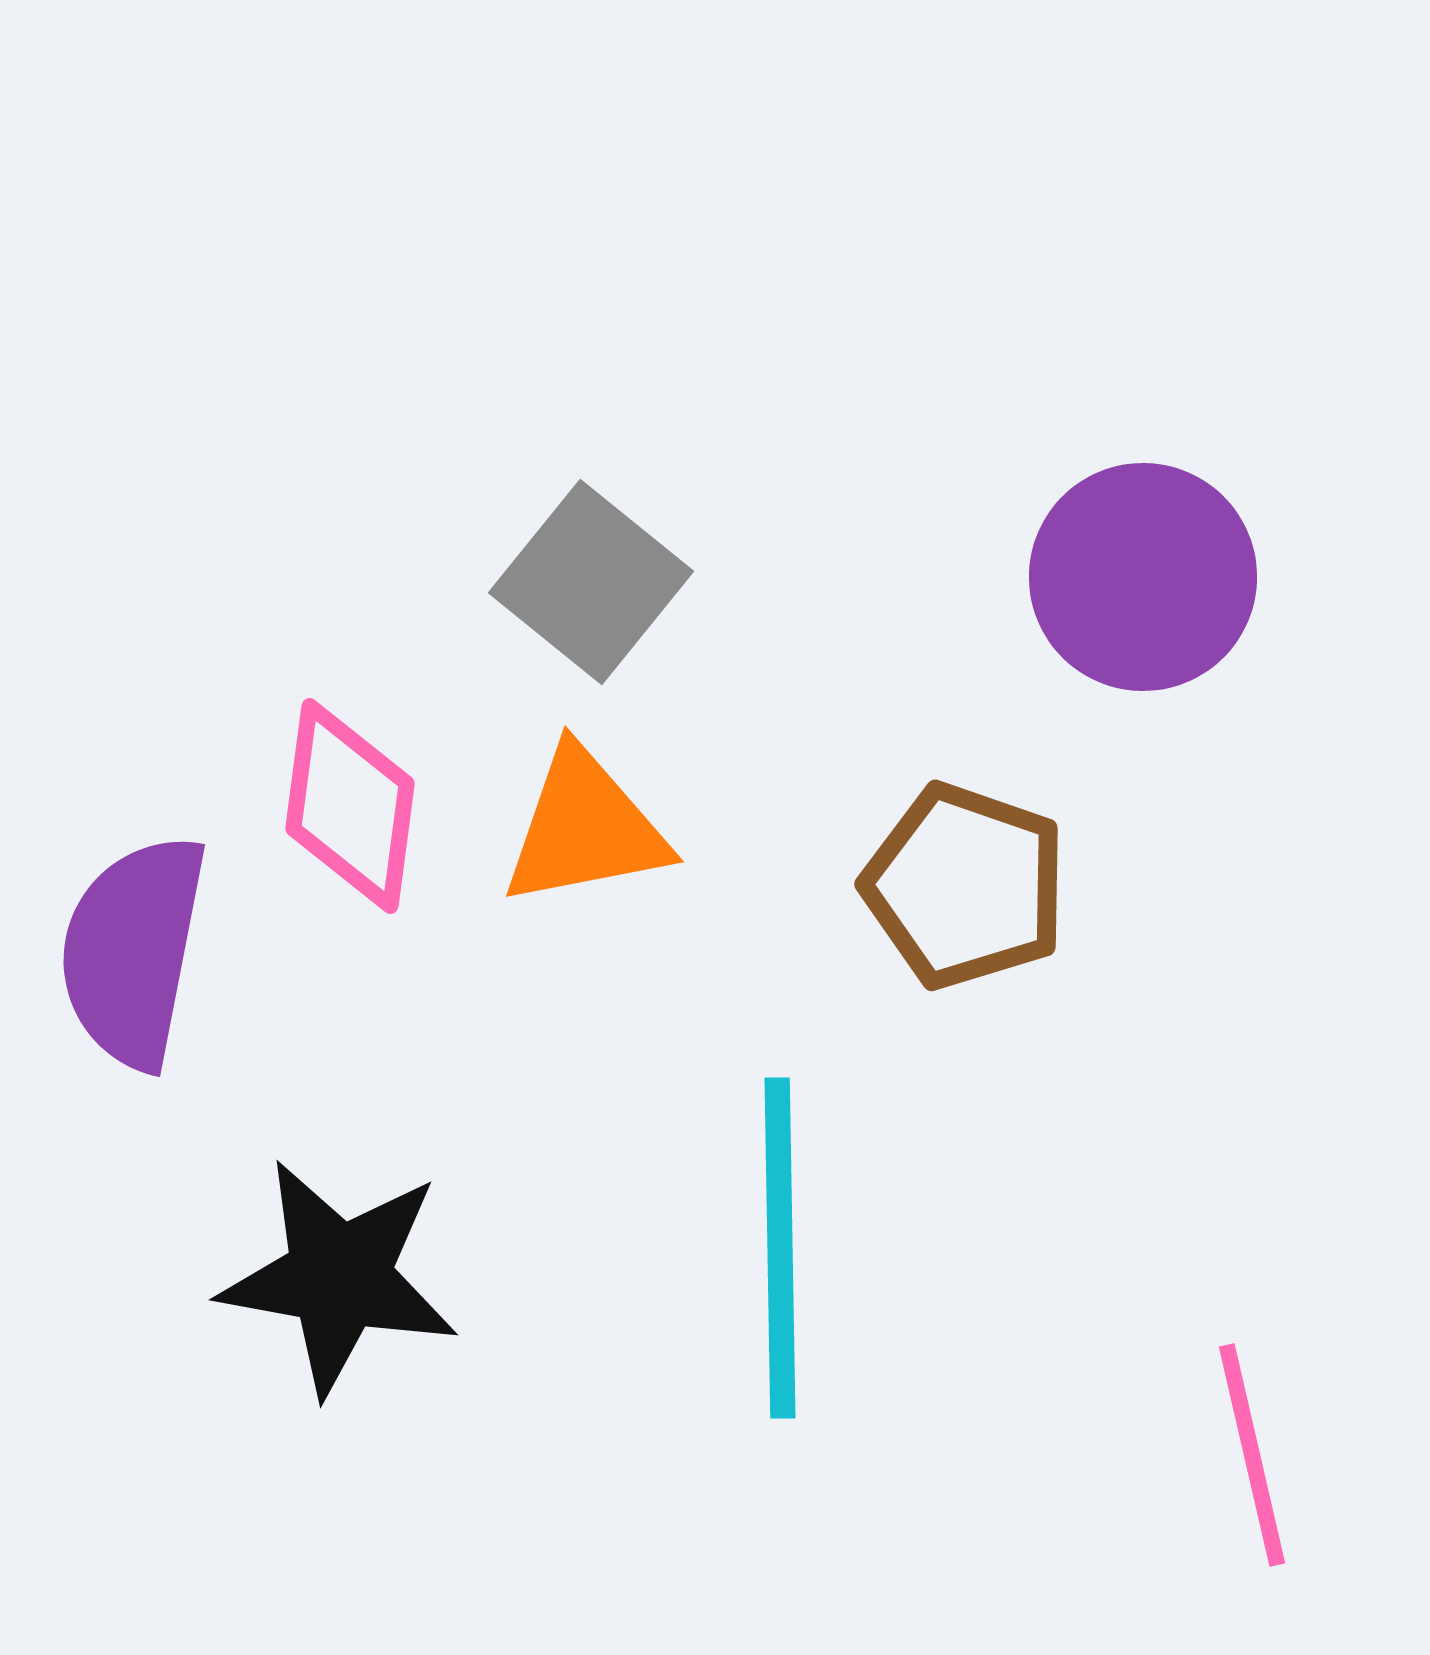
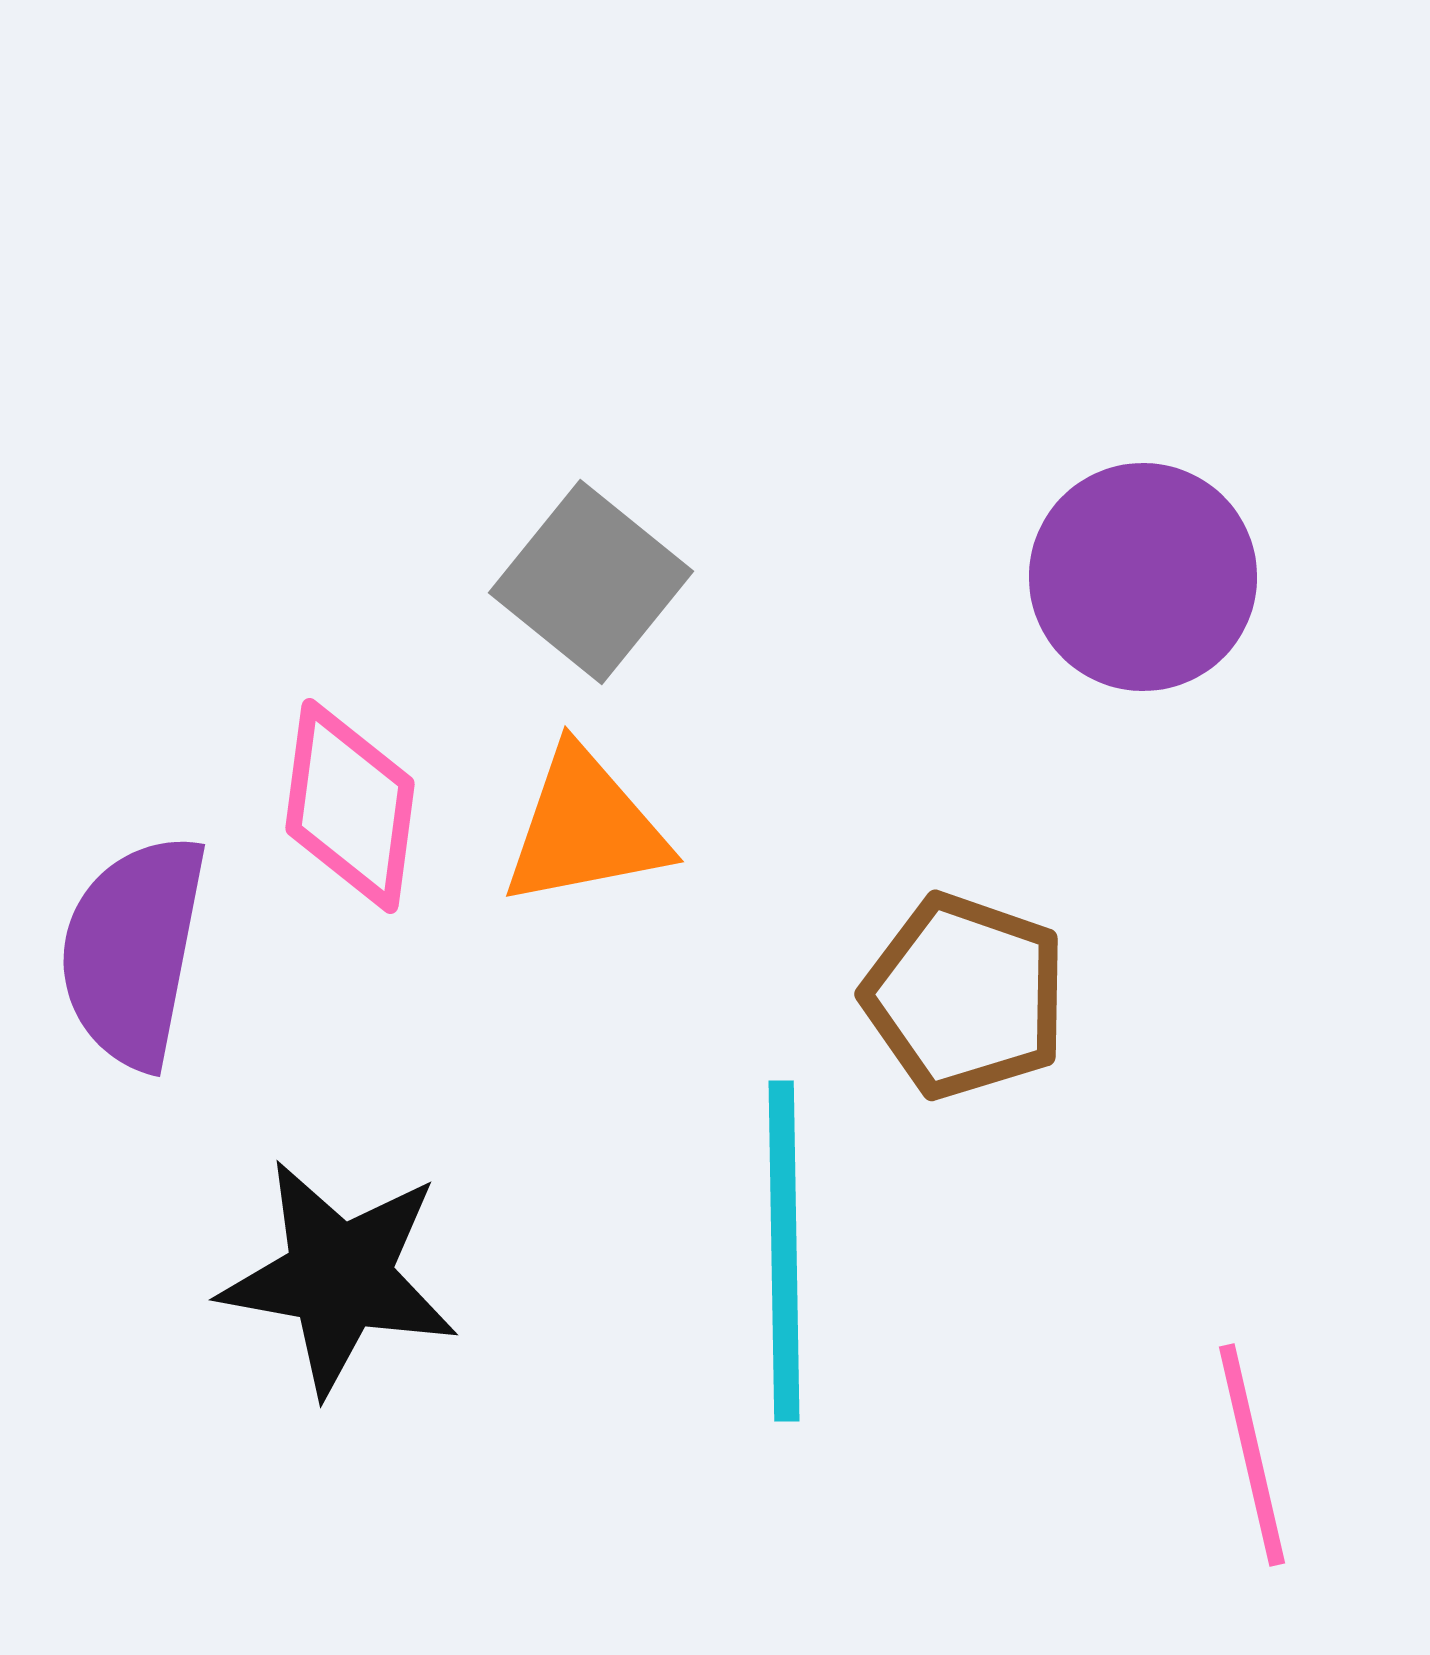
brown pentagon: moved 110 px down
cyan line: moved 4 px right, 3 px down
